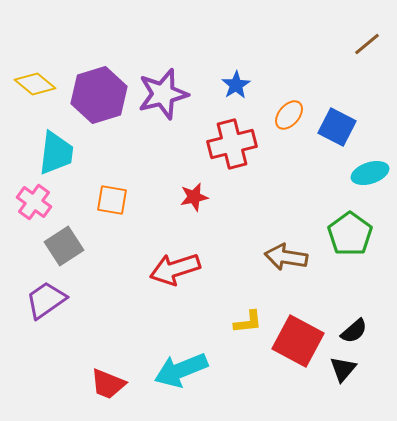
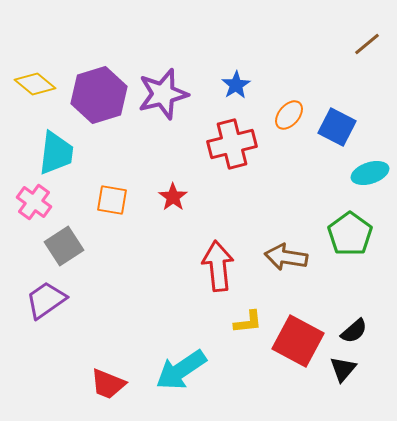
red star: moved 21 px left; rotated 24 degrees counterclockwise
red arrow: moved 43 px right, 3 px up; rotated 102 degrees clockwise
cyan arrow: rotated 12 degrees counterclockwise
